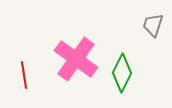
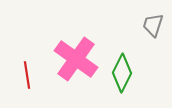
red line: moved 3 px right
